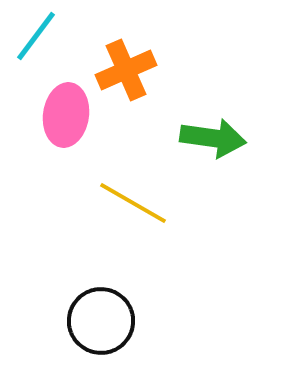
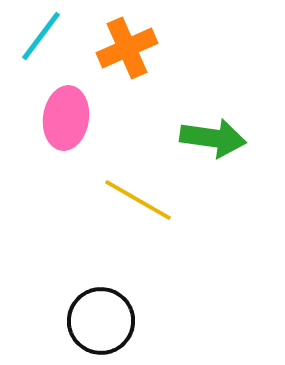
cyan line: moved 5 px right
orange cross: moved 1 px right, 22 px up
pink ellipse: moved 3 px down
yellow line: moved 5 px right, 3 px up
